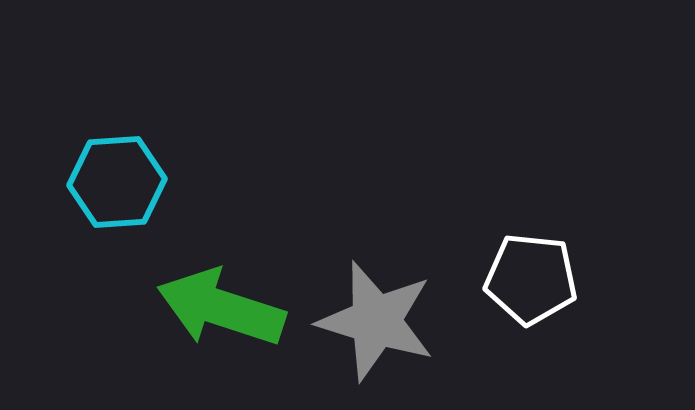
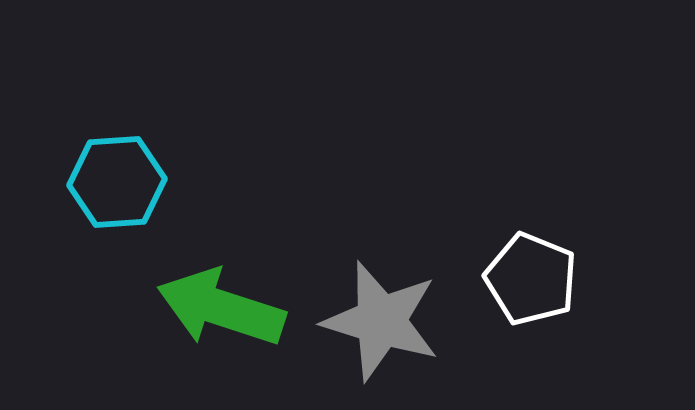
white pentagon: rotated 16 degrees clockwise
gray star: moved 5 px right
